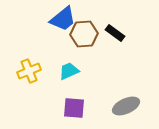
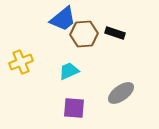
black rectangle: rotated 18 degrees counterclockwise
yellow cross: moved 8 px left, 9 px up
gray ellipse: moved 5 px left, 13 px up; rotated 12 degrees counterclockwise
